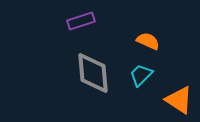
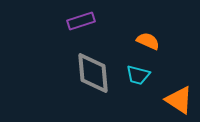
cyan trapezoid: moved 3 px left; rotated 120 degrees counterclockwise
